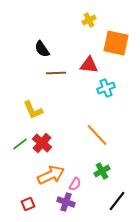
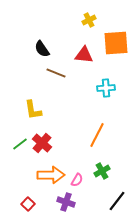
orange square: rotated 16 degrees counterclockwise
red triangle: moved 5 px left, 10 px up
brown line: rotated 24 degrees clockwise
cyan cross: rotated 18 degrees clockwise
yellow L-shape: rotated 15 degrees clockwise
orange line: rotated 70 degrees clockwise
orange arrow: rotated 24 degrees clockwise
pink semicircle: moved 2 px right, 4 px up
red square: rotated 24 degrees counterclockwise
